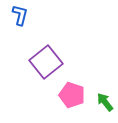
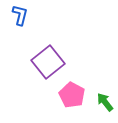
purple square: moved 2 px right
pink pentagon: rotated 10 degrees clockwise
